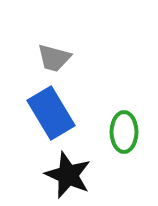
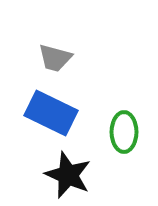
gray trapezoid: moved 1 px right
blue rectangle: rotated 33 degrees counterclockwise
